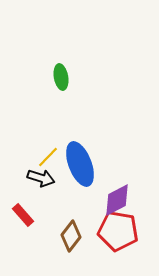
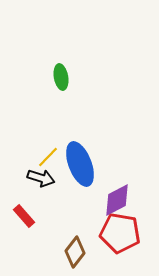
red rectangle: moved 1 px right, 1 px down
red pentagon: moved 2 px right, 2 px down
brown diamond: moved 4 px right, 16 px down
